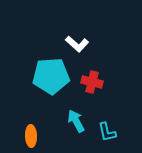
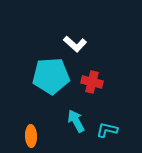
white L-shape: moved 2 px left
cyan L-shape: moved 2 px up; rotated 115 degrees clockwise
